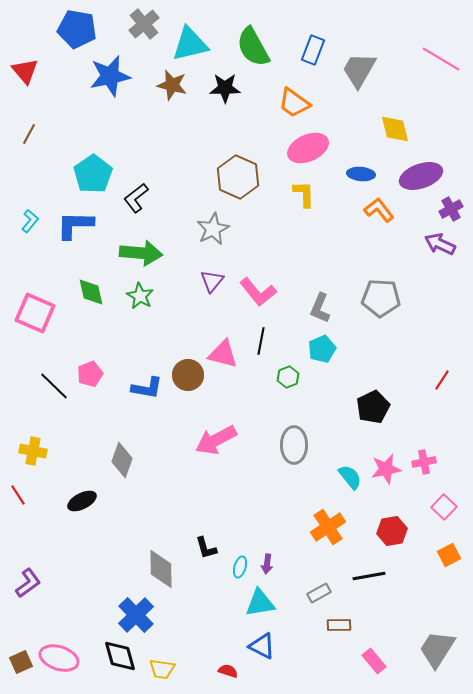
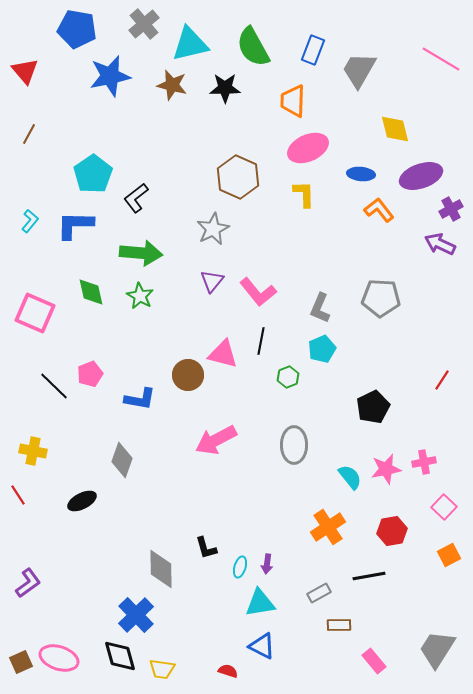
orange trapezoid at (294, 103): moved 1 px left, 2 px up; rotated 56 degrees clockwise
blue L-shape at (147, 388): moved 7 px left, 11 px down
